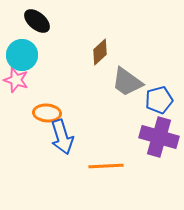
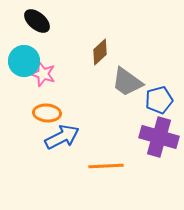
cyan circle: moved 2 px right, 6 px down
pink star: moved 27 px right, 6 px up
blue arrow: rotated 100 degrees counterclockwise
